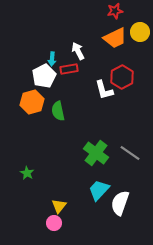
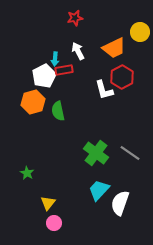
red star: moved 40 px left, 7 px down
orange trapezoid: moved 1 px left, 10 px down
cyan arrow: moved 3 px right
red rectangle: moved 5 px left, 1 px down
orange hexagon: moved 1 px right
yellow triangle: moved 11 px left, 3 px up
